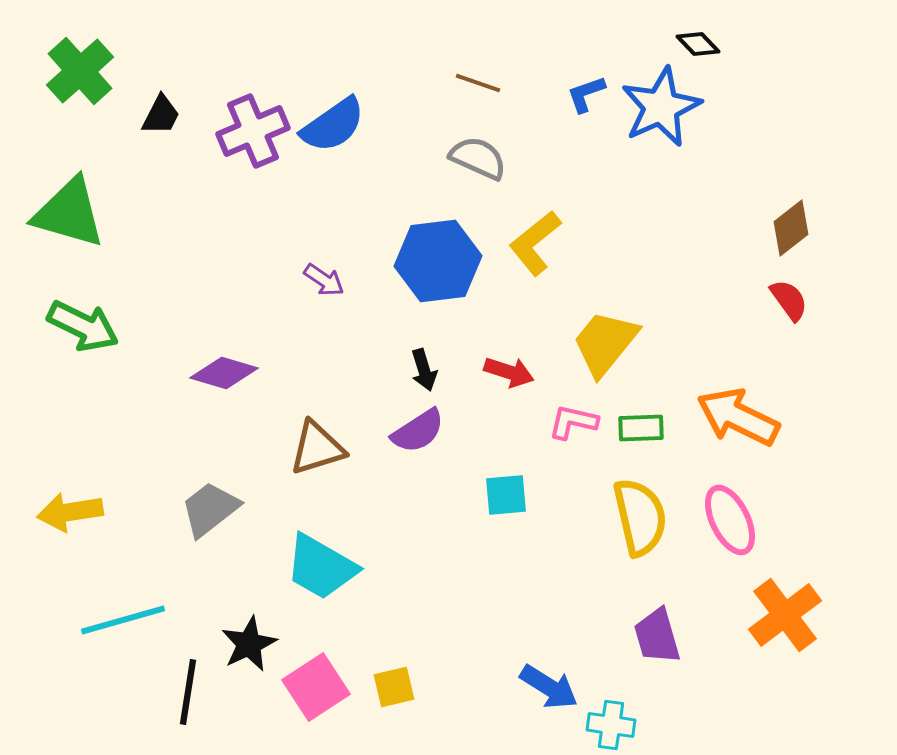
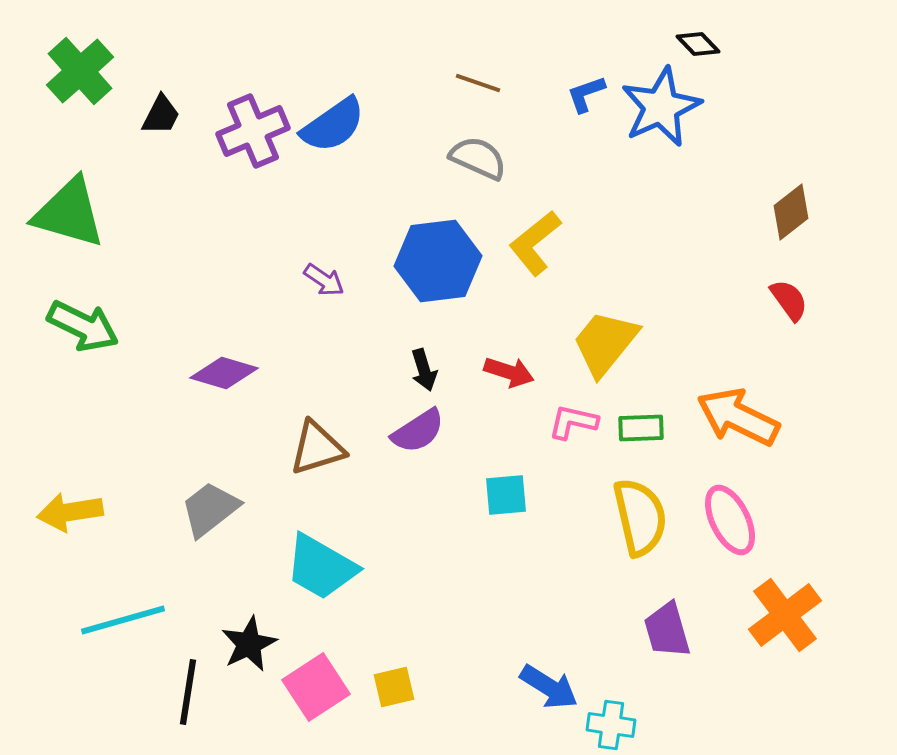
brown diamond: moved 16 px up
purple trapezoid: moved 10 px right, 6 px up
